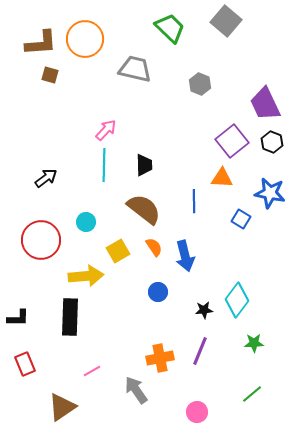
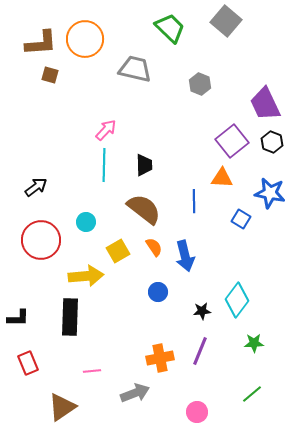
black arrow: moved 10 px left, 9 px down
black star: moved 2 px left, 1 px down
red rectangle: moved 3 px right, 1 px up
pink line: rotated 24 degrees clockwise
gray arrow: moved 1 px left, 3 px down; rotated 104 degrees clockwise
